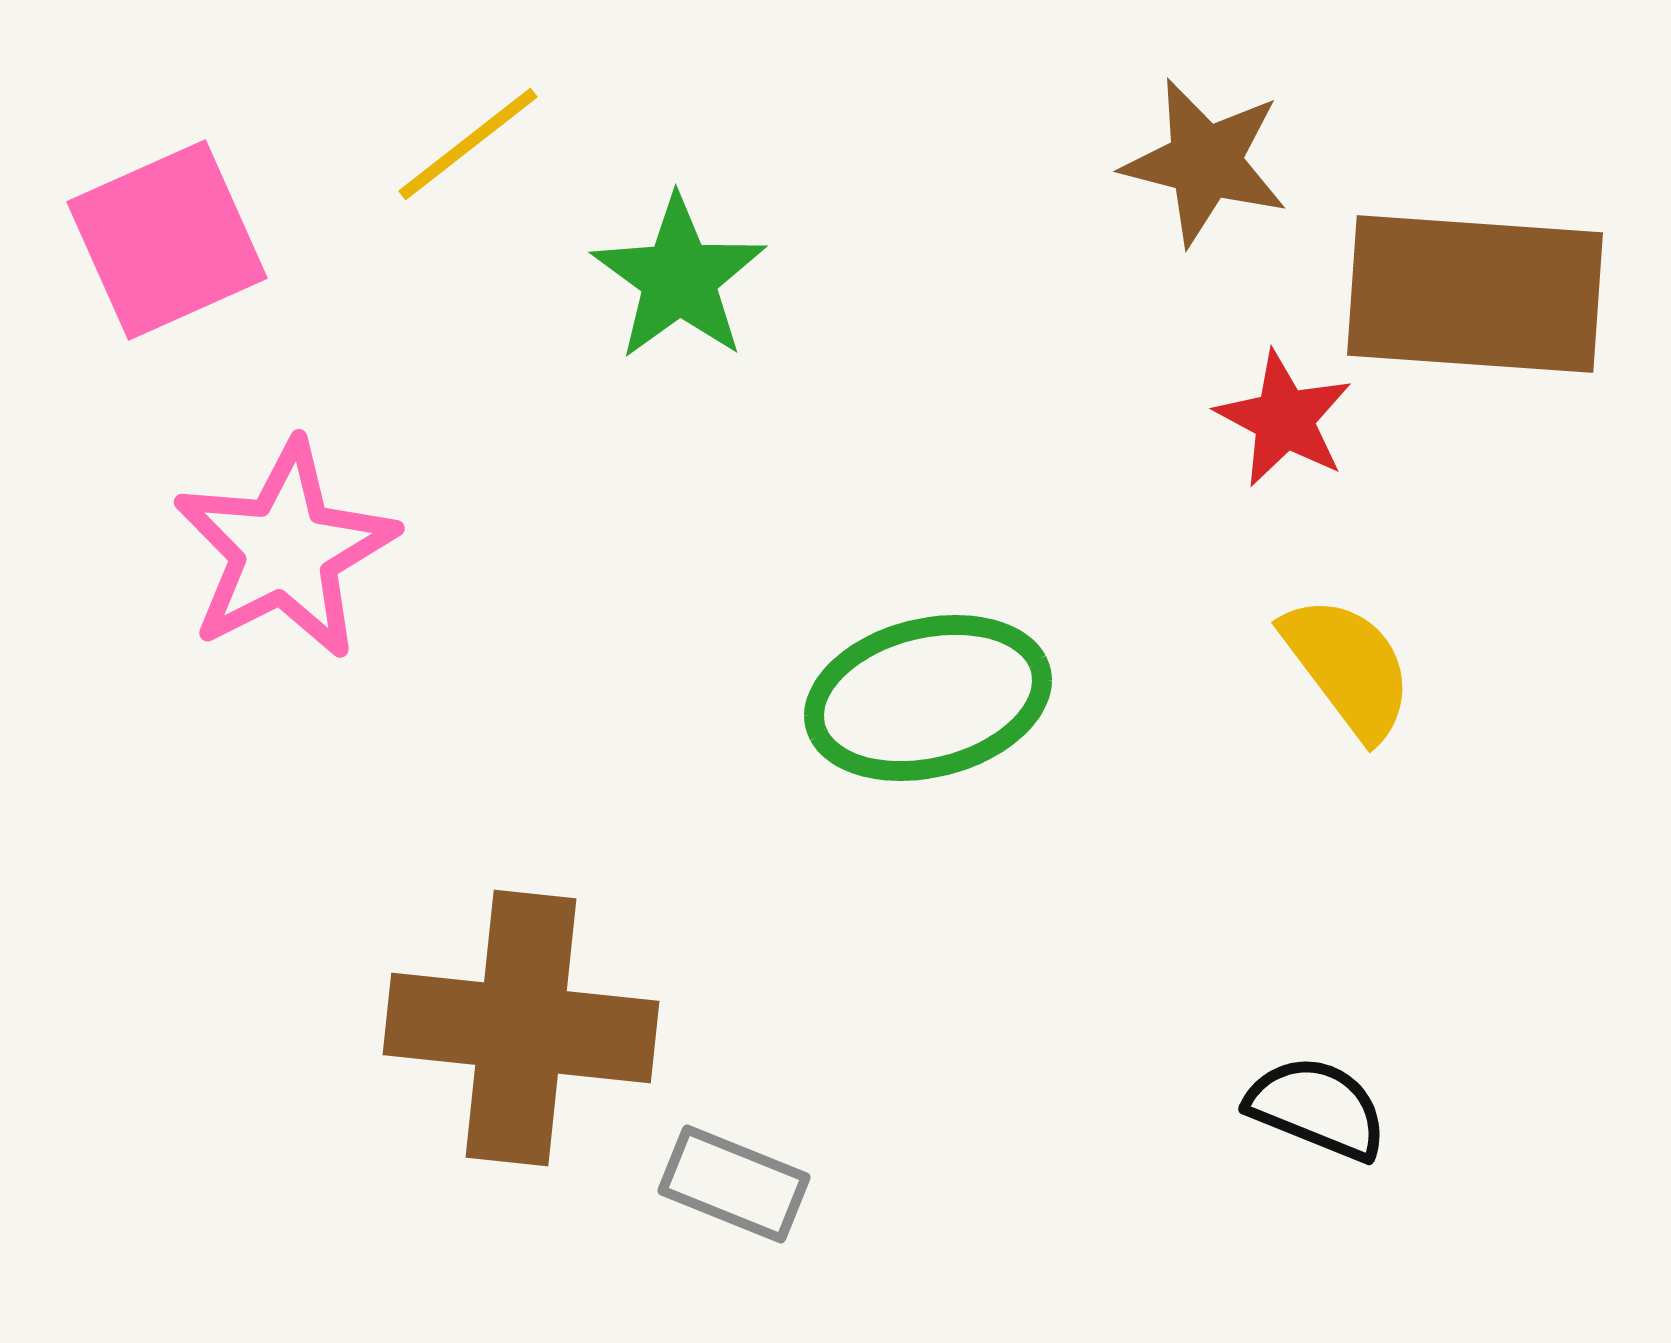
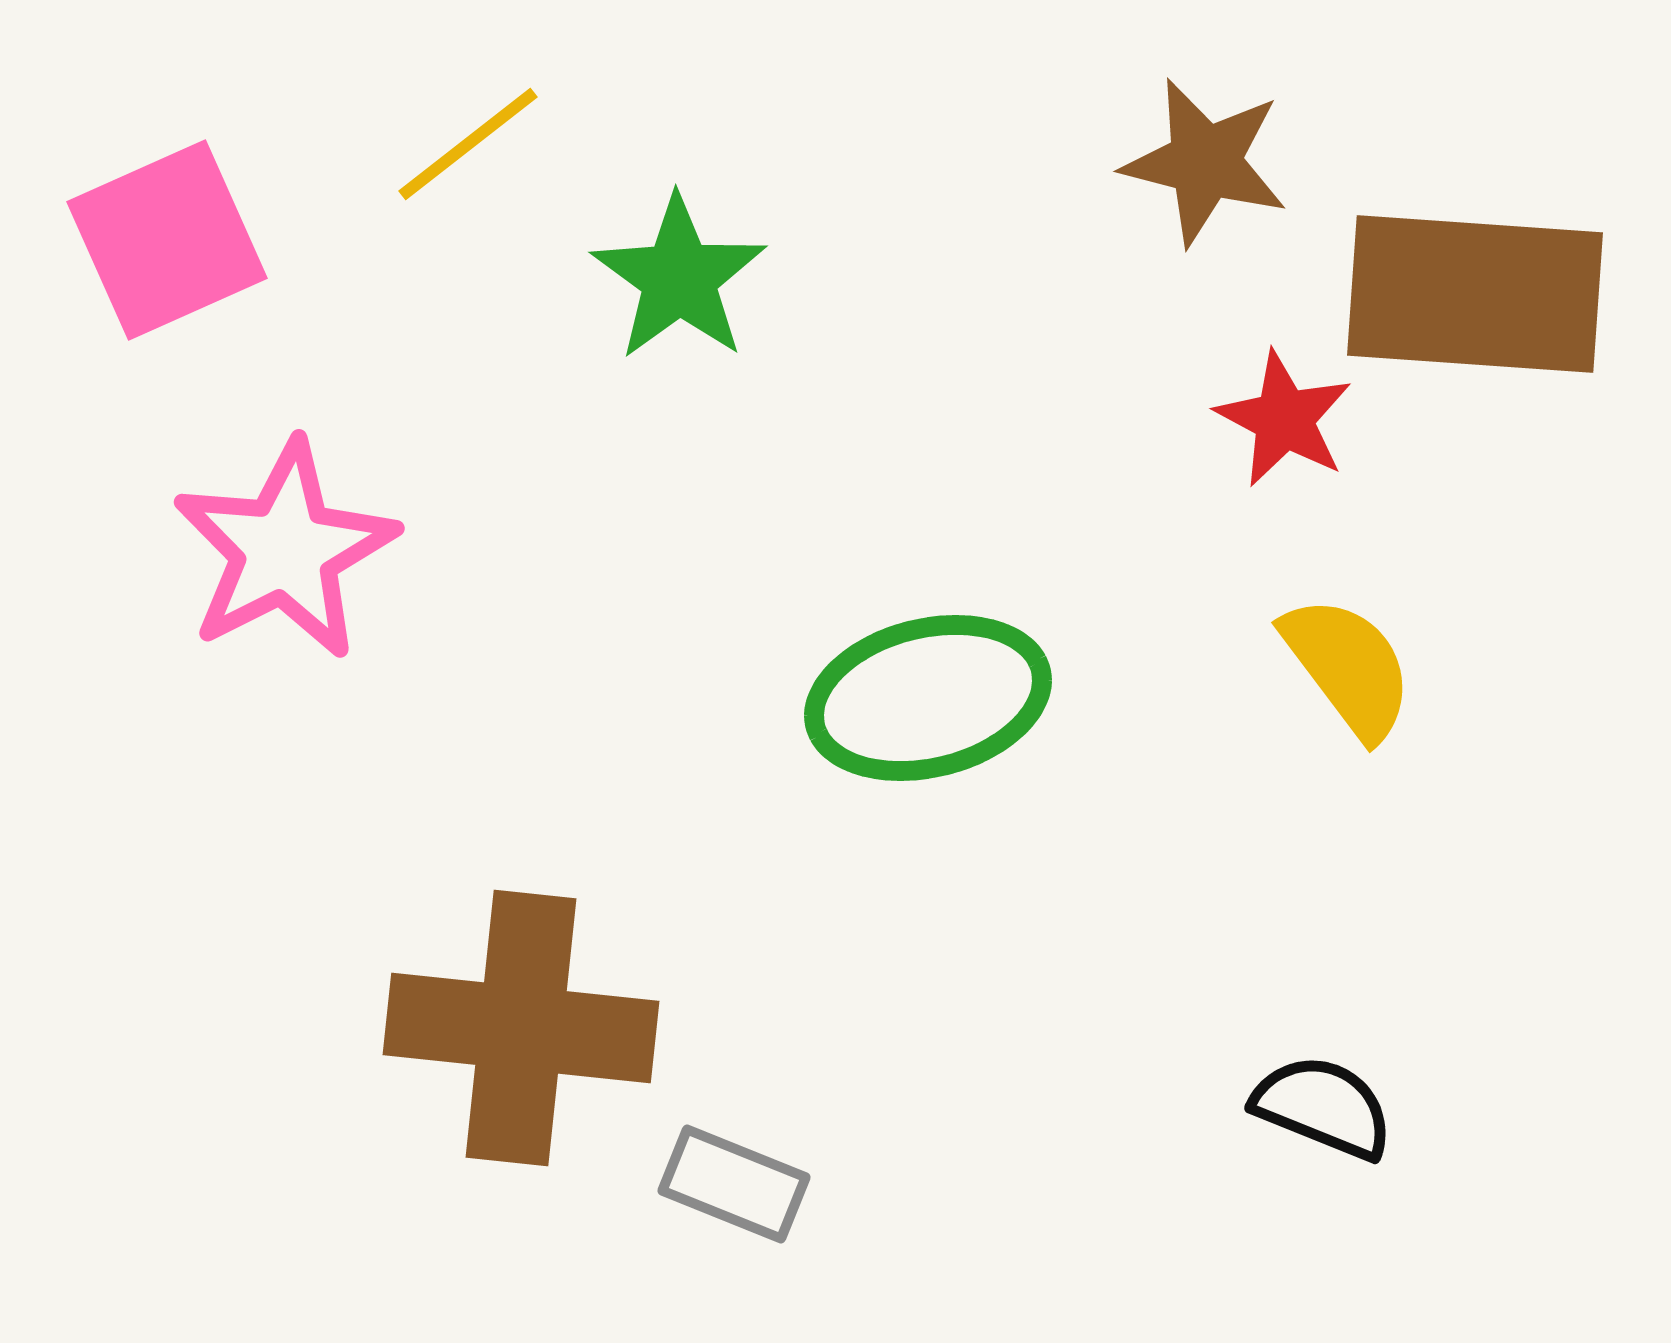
black semicircle: moved 6 px right, 1 px up
